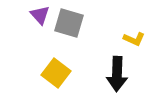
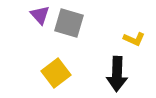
yellow square: rotated 16 degrees clockwise
